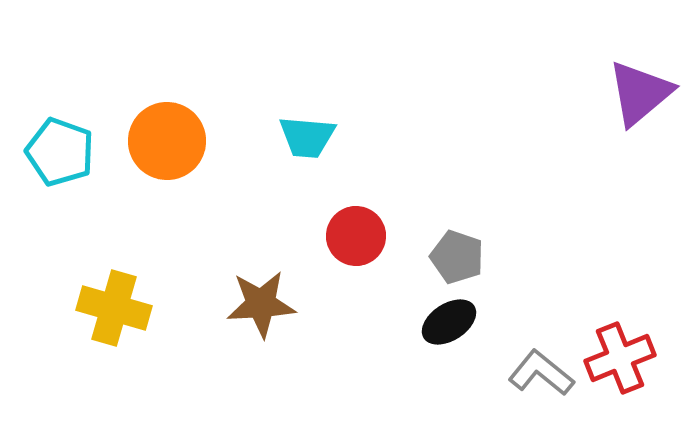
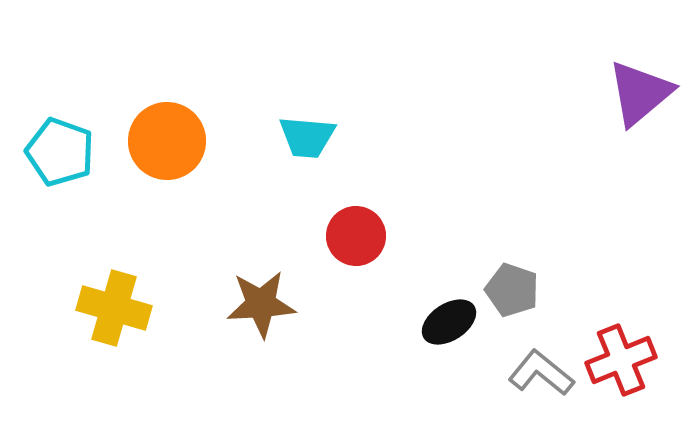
gray pentagon: moved 55 px right, 33 px down
red cross: moved 1 px right, 2 px down
